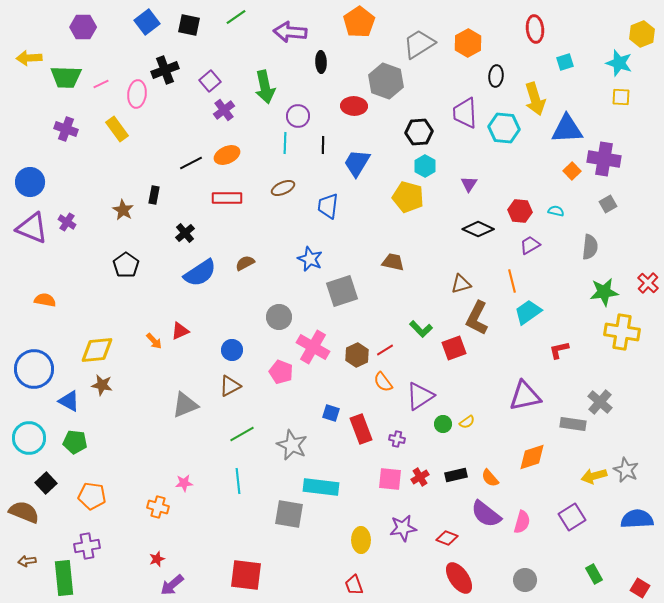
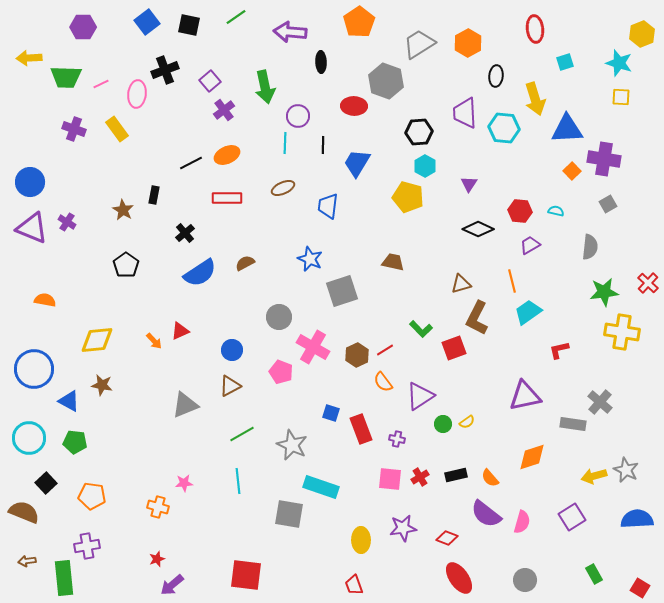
purple cross at (66, 129): moved 8 px right
yellow diamond at (97, 350): moved 10 px up
cyan rectangle at (321, 487): rotated 12 degrees clockwise
